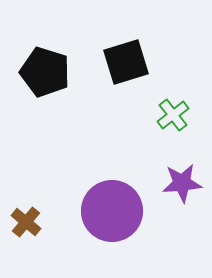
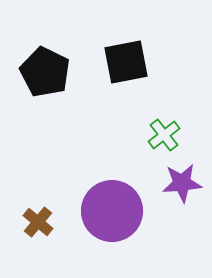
black square: rotated 6 degrees clockwise
black pentagon: rotated 9 degrees clockwise
green cross: moved 9 px left, 20 px down
brown cross: moved 12 px right
